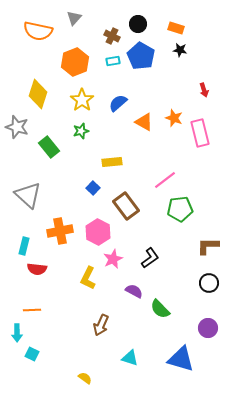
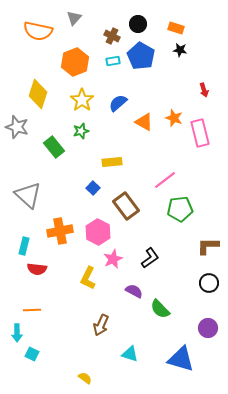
green rectangle at (49, 147): moved 5 px right
cyan triangle at (130, 358): moved 4 px up
